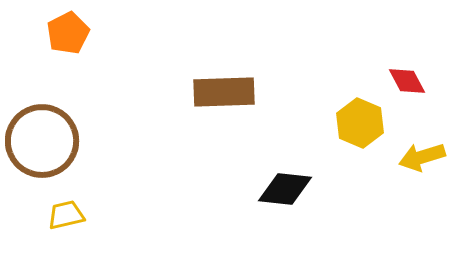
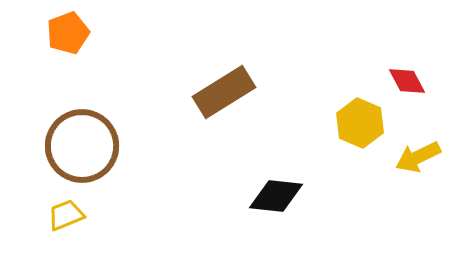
orange pentagon: rotated 6 degrees clockwise
brown rectangle: rotated 30 degrees counterclockwise
brown circle: moved 40 px right, 5 px down
yellow arrow: moved 4 px left; rotated 9 degrees counterclockwise
black diamond: moved 9 px left, 7 px down
yellow trapezoid: rotated 9 degrees counterclockwise
